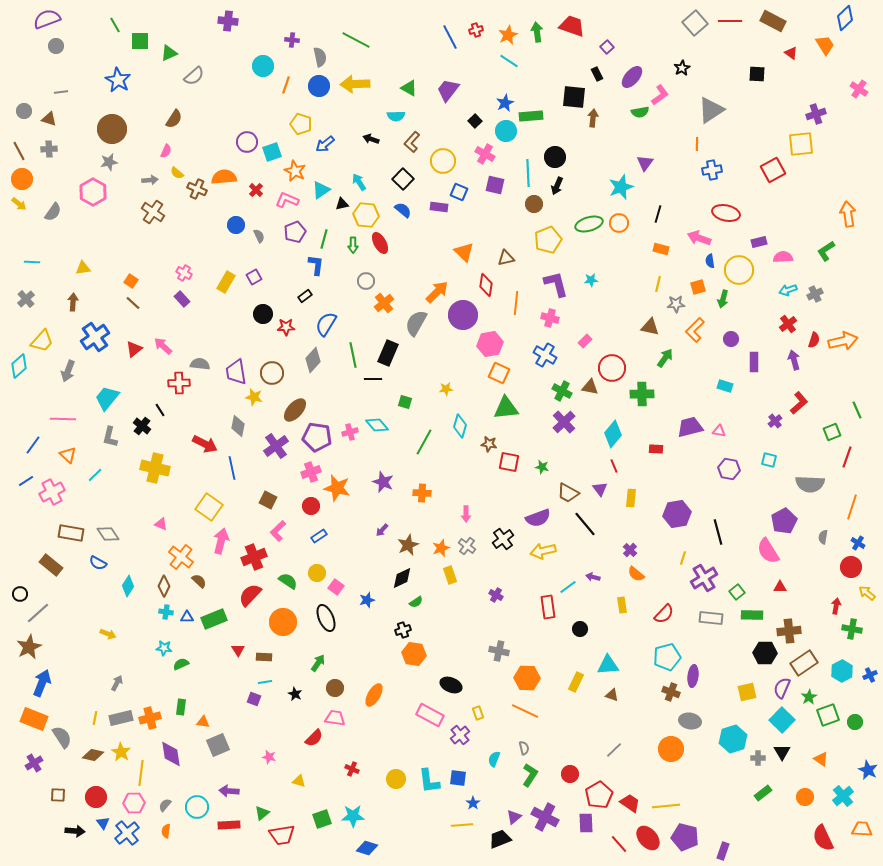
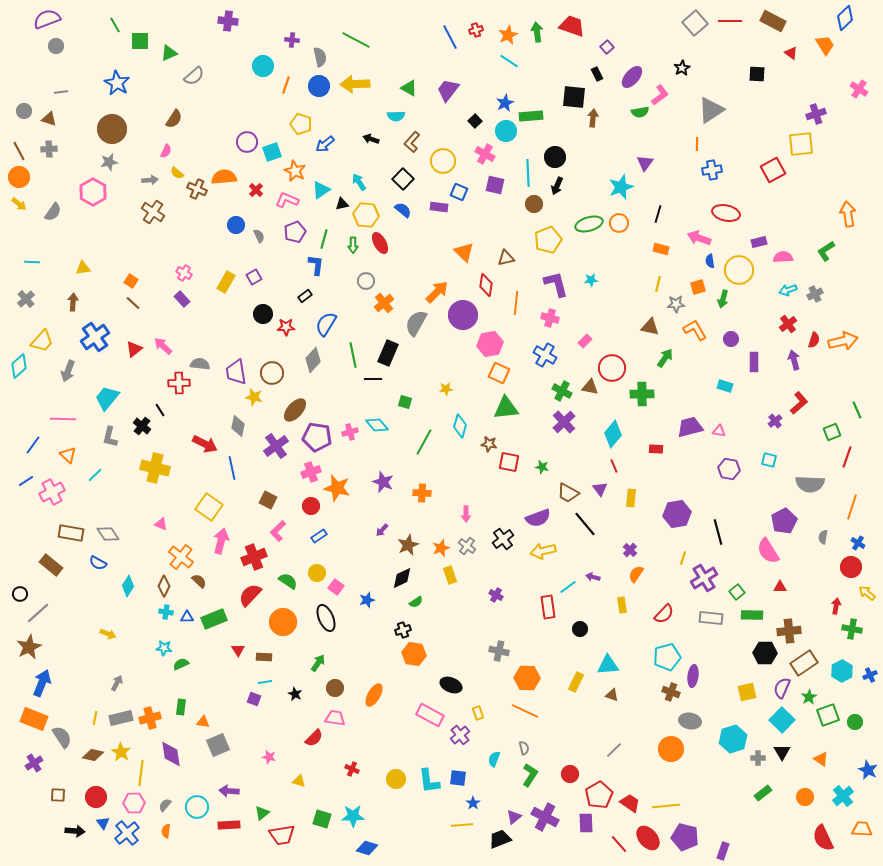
blue star at (118, 80): moved 1 px left, 3 px down
orange circle at (22, 179): moved 3 px left, 2 px up
orange L-shape at (695, 330): rotated 105 degrees clockwise
orange semicircle at (636, 574): rotated 84 degrees clockwise
green square at (322, 819): rotated 36 degrees clockwise
